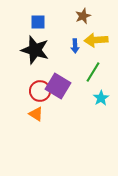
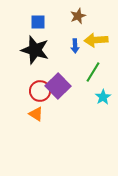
brown star: moved 5 px left
purple square: rotated 15 degrees clockwise
cyan star: moved 2 px right, 1 px up
